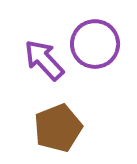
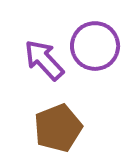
purple circle: moved 2 px down
